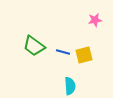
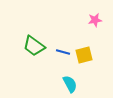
cyan semicircle: moved 2 px up; rotated 24 degrees counterclockwise
